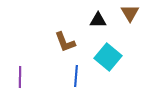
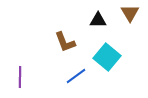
cyan square: moved 1 px left
blue line: rotated 50 degrees clockwise
